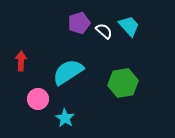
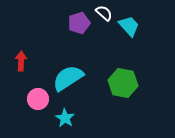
white semicircle: moved 18 px up
cyan semicircle: moved 6 px down
green hexagon: rotated 20 degrees clockwise
